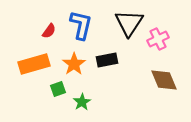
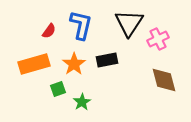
brown diamond: rotated 8 degrees clockwise
